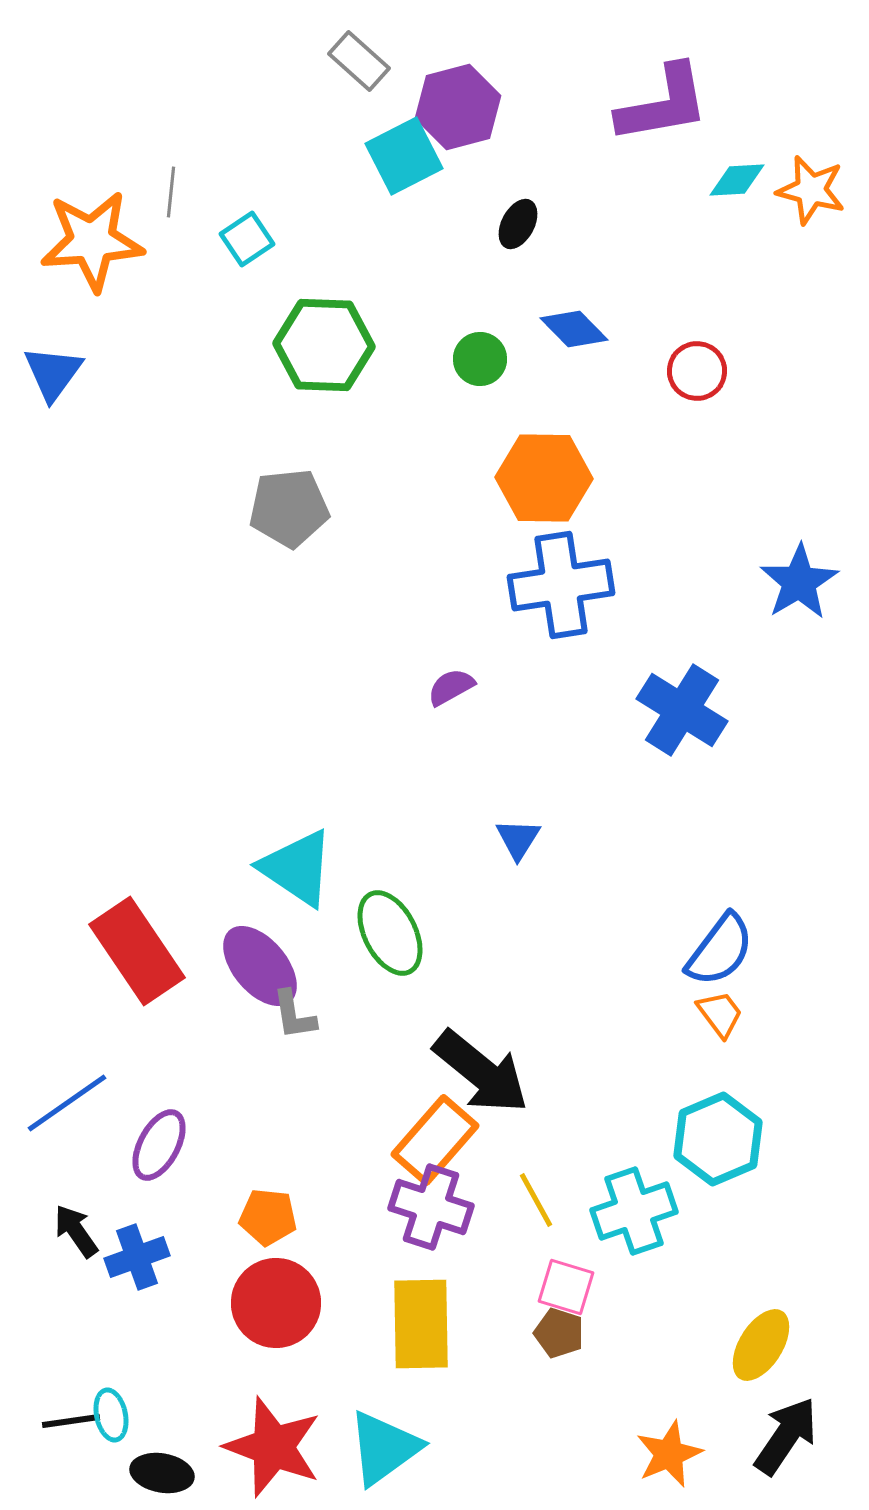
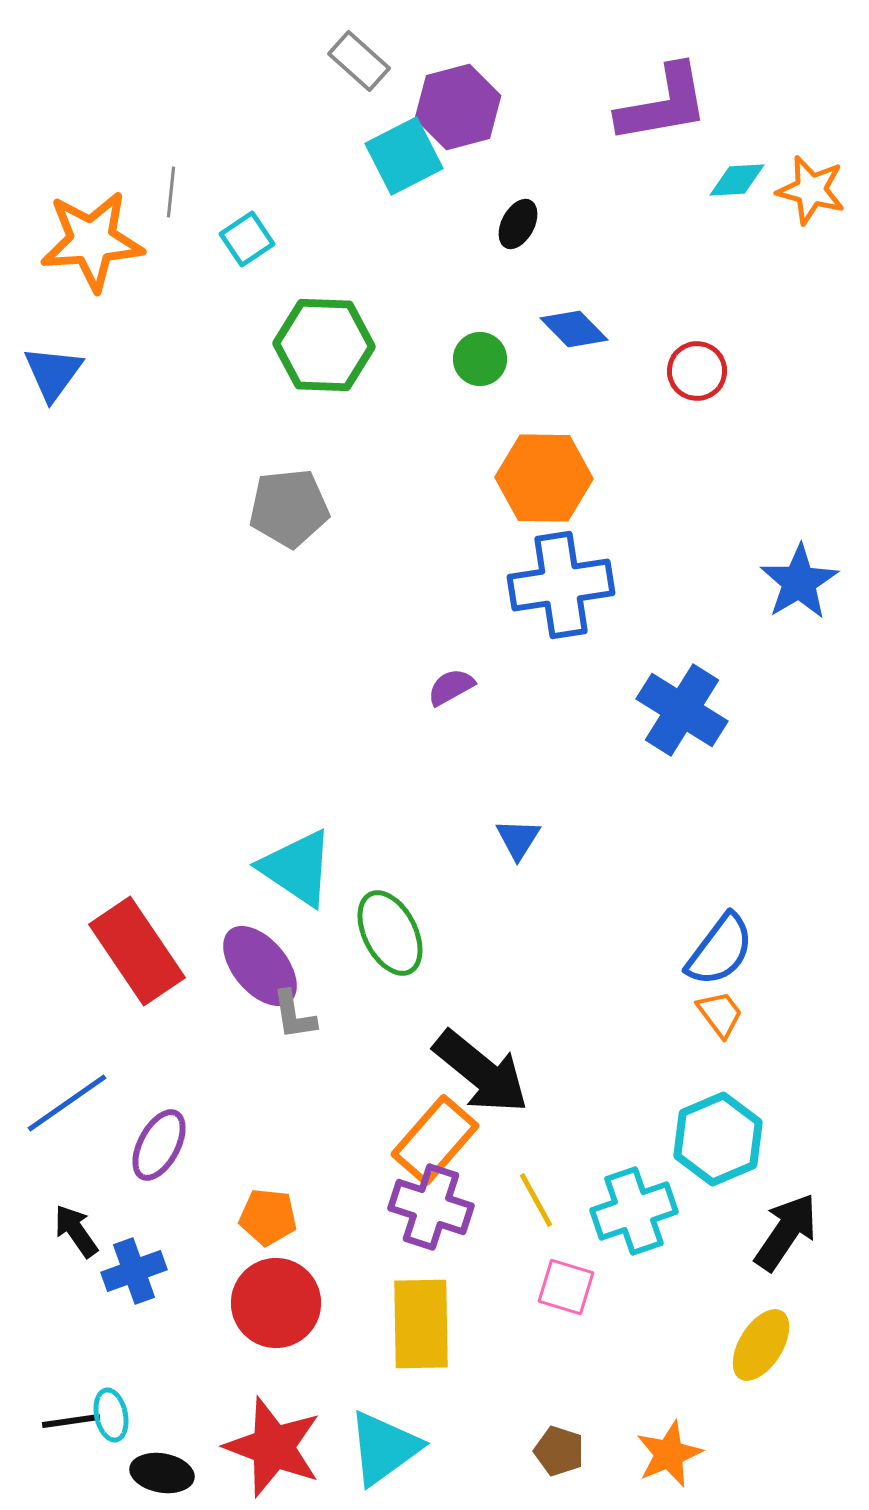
blue cross at (137, 1257): moved 3 px left, 14 px down
brown pentagon at (559, 1333): moved 118 px down
black arrow at (786, 1436): moved 204 px up
